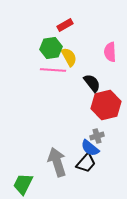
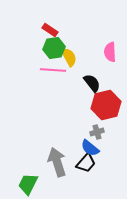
red rectangle: moved 15 px left, 5 px down; rotated 63 degrees clockwise
green hexagon: moved 3 px right
gray cross: moved 4 px up
green trapezoid: moved 5 px right
